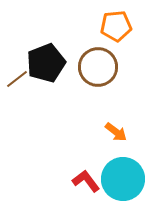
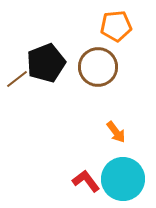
orange arrow: rotated 15 degrees clockwise
